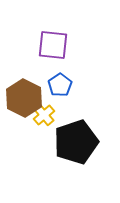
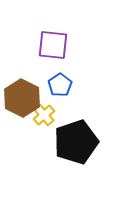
brown hexagon: moved 2 px left
